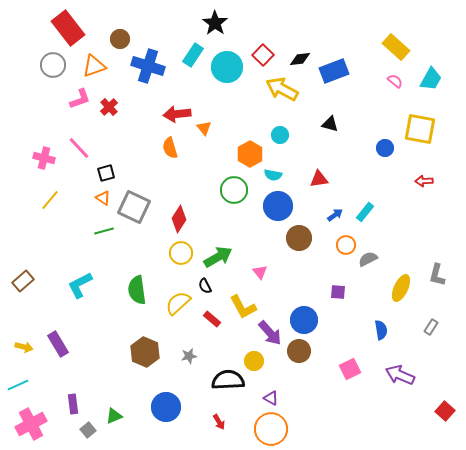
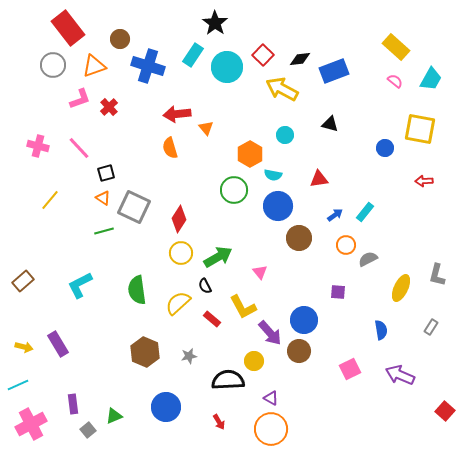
orange triangle at (204, 128): moved 2 px right
cyan circle at (280, 135): moved 5 px right
pink cross at (44, 158): moved 6 px left, 12 px up
